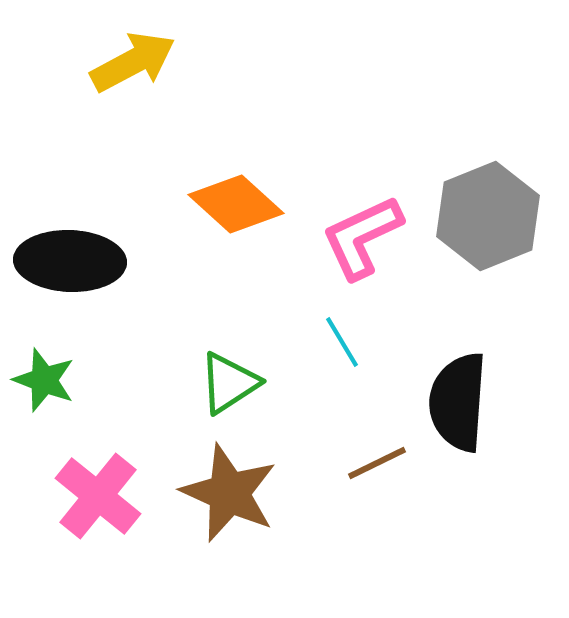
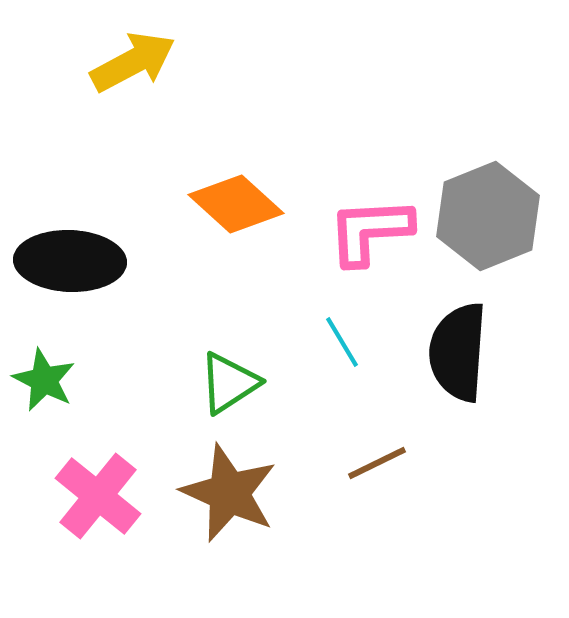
pink L-shape: moved 8 px right, 6 px up; rotated 22 degrees clockwise
green star: rotated 6 degrees clockwise
black semicircle: moved 50 px up
